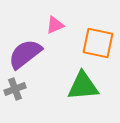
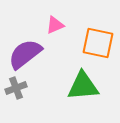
gray cross: moved 1 px right, 1 px up
